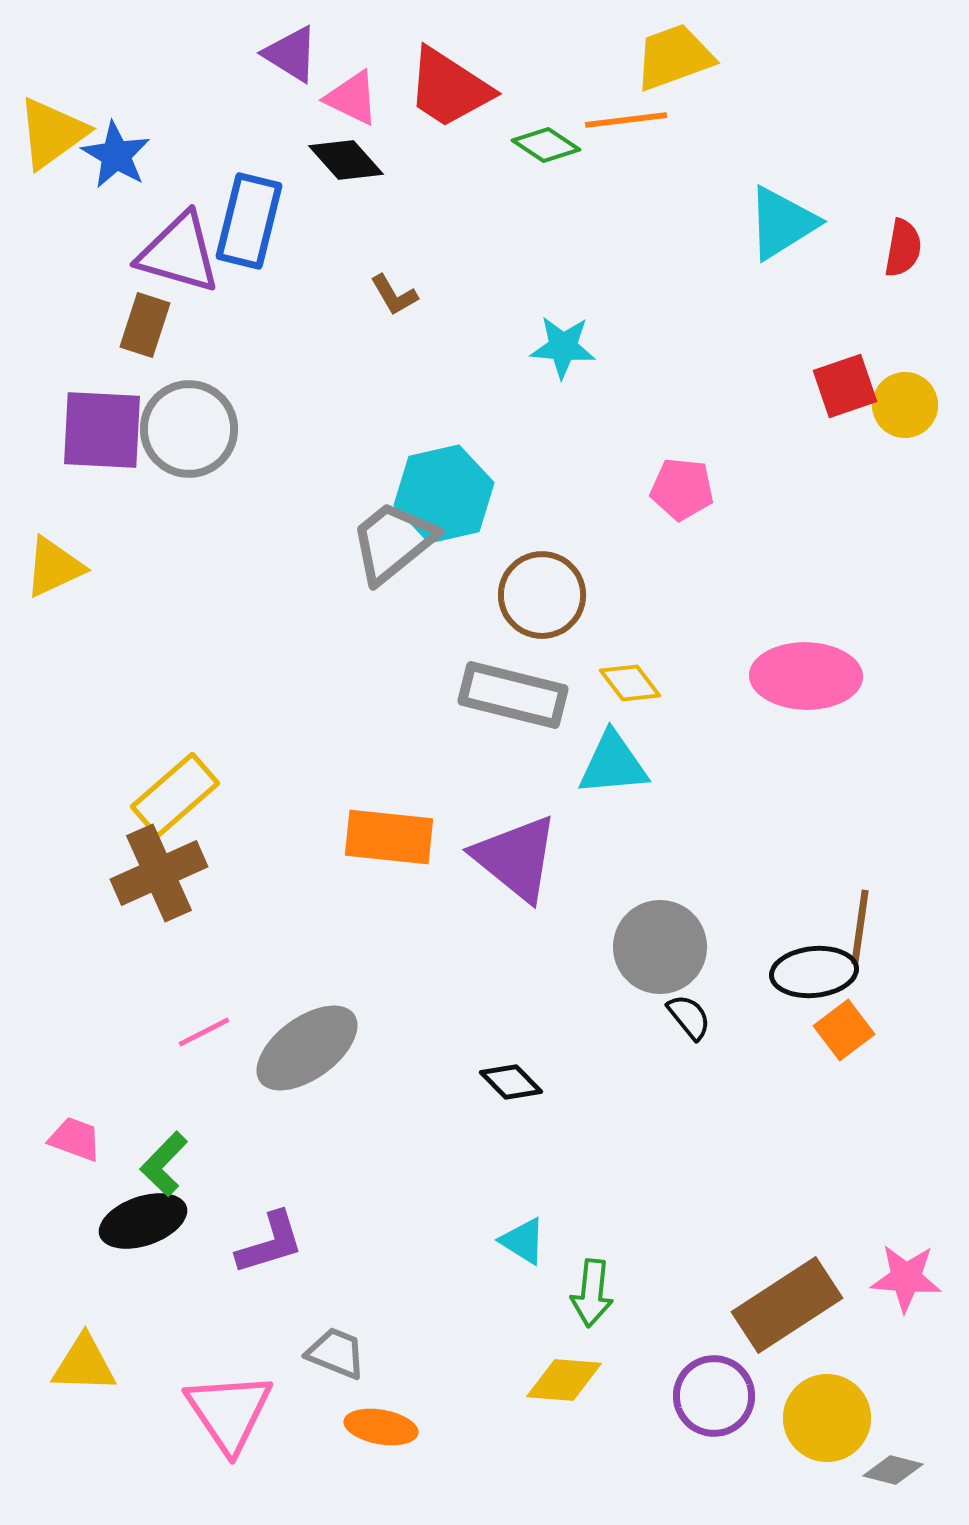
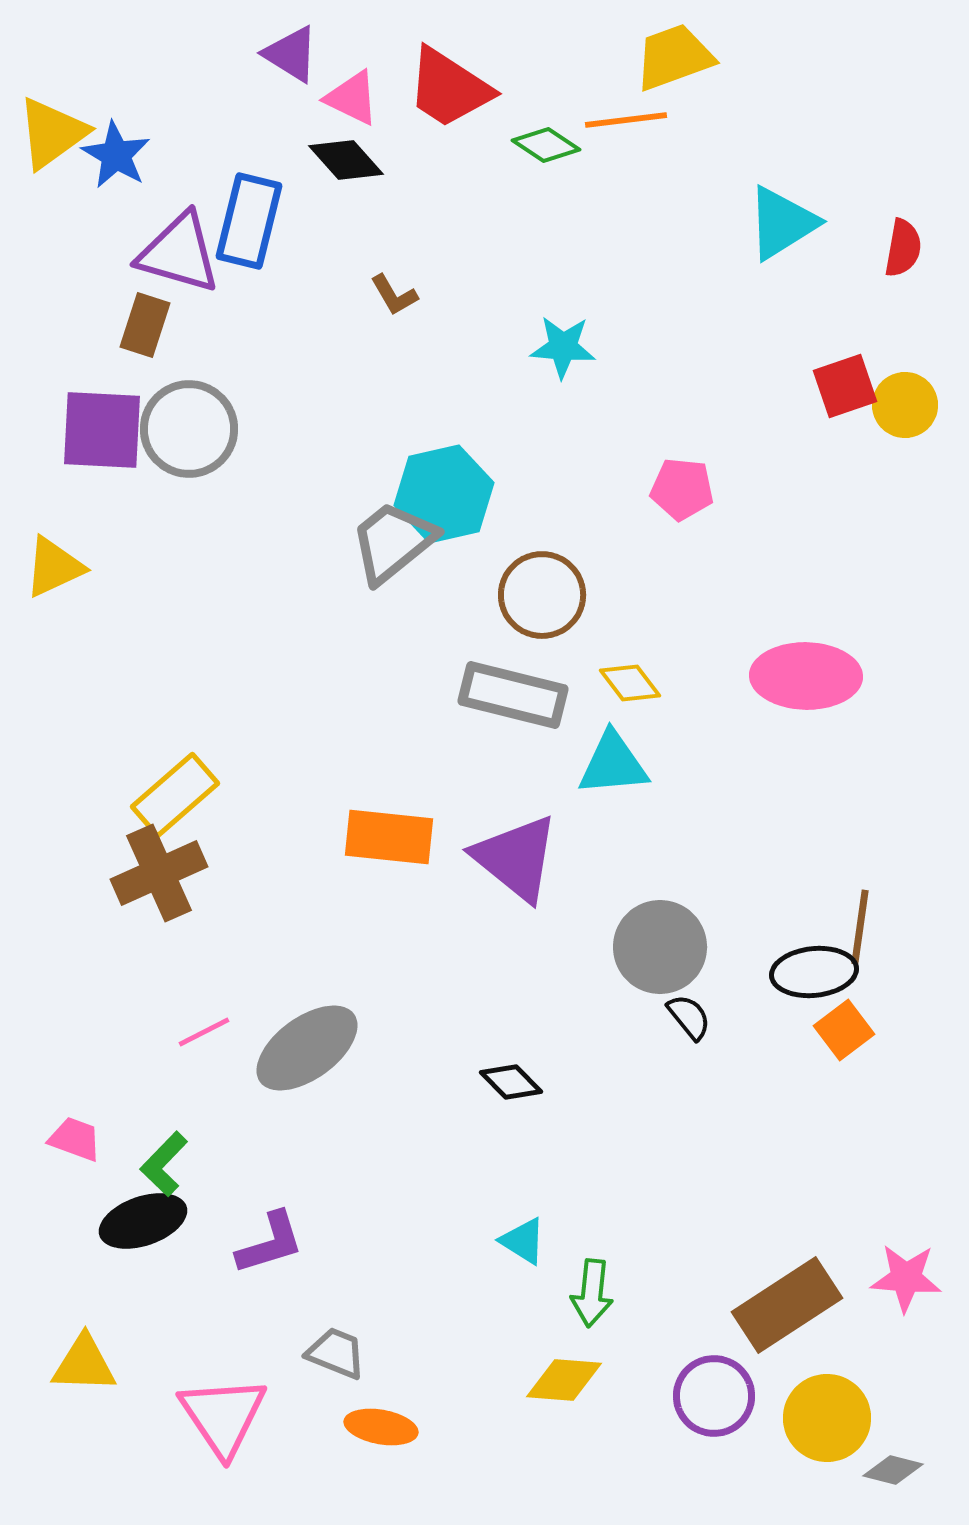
pink triangle at (229, 1412): moved 6 px left, 4 px down
